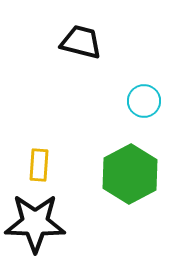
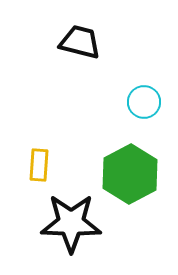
black trapezoid: moved 1 px left
cyan circle: moved 1 px down
black star: moved 36 px right
